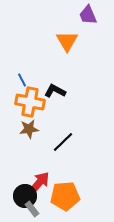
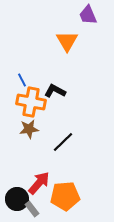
orange cross: moved 1 px right
black circle: moved 8 px left, 3 px down
